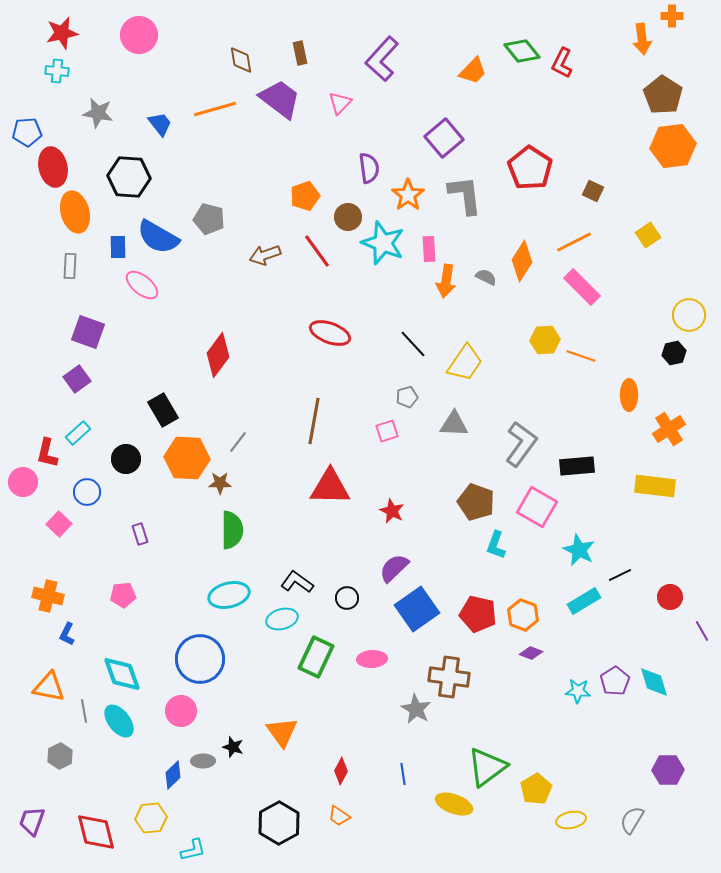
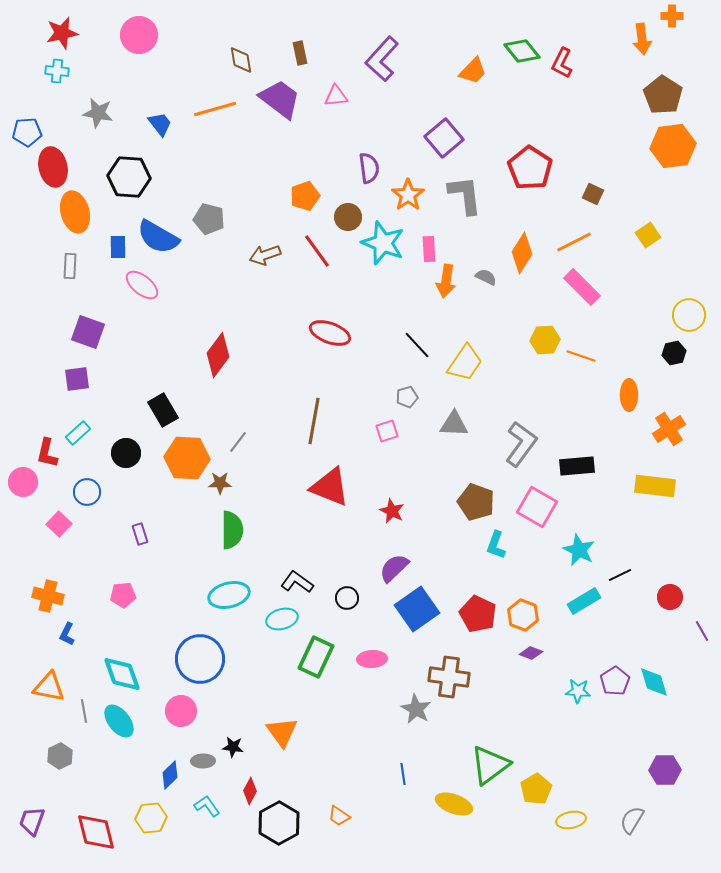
pink triangle at (340, 103): moved 4 px left, 7 px up; rotated 40 degrees clockwise
brown square at (593, 191): moved 3 px down
orange diamond at (522, 261): moved 8 px up
black line at (413, 344): moved 4 px right, 1 px down
purple square at (77, 379): rotated 28 degrees clockwise
black circle at (126, 459): moved 6 px up
red triangle at (330, 487): rotated 21 degrees clockwise
red pentagon at (478, 614): rotated 12 degrees clockwise
black star at (233, 747): rotated 10 degrees counterclockwise
green triangle at (487, 767): moved 3 px right, 2 px up
purple hexagon at (668, 770): moved 3 px left
red diamond at (341, 771): moved 91 px left, 20 px down
blue diamond at (173, 775): moved 3 px left
cyan L-shape at (193, 850): moved 14 px right, 44 px up; rotated 112 degrees counterclockwise
